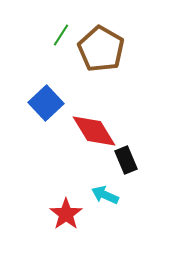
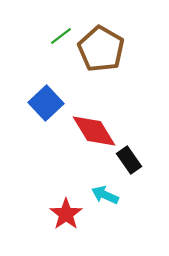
green line: moved 1 px down; rotated 20 degrees clockwise
black rectangle: moved 3 px right; rotated 12 degrees counterclockwise
